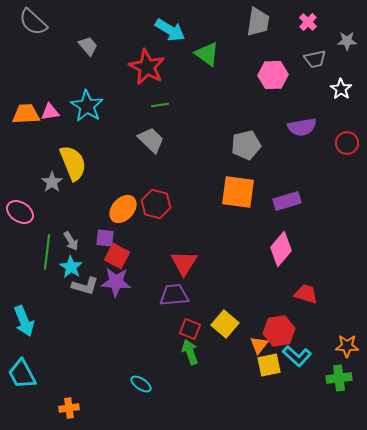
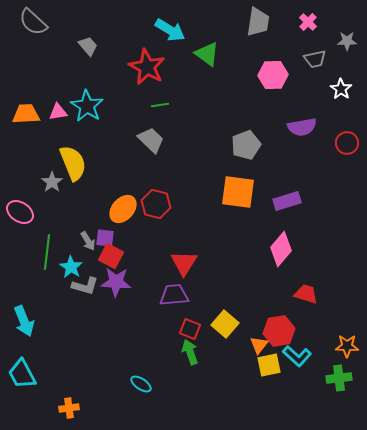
pink triangle at (50, 112): moved 8 px right
gray pentagon at (246, 145): rotated 8 degrees counterclockwise
gray arrow at (71, 241): moved 17 px right
red square at (117, 256): moved 6 px left
